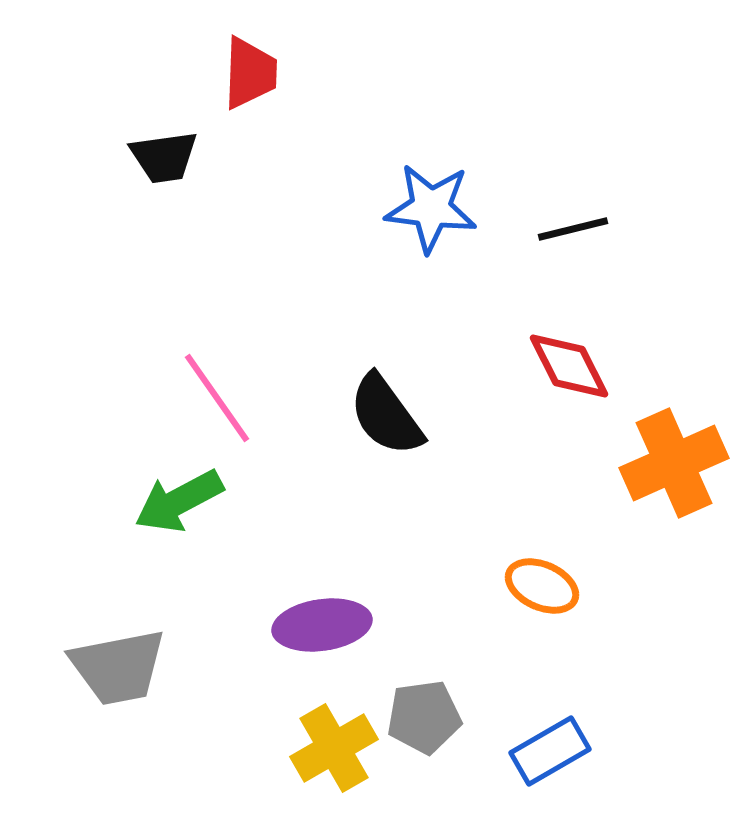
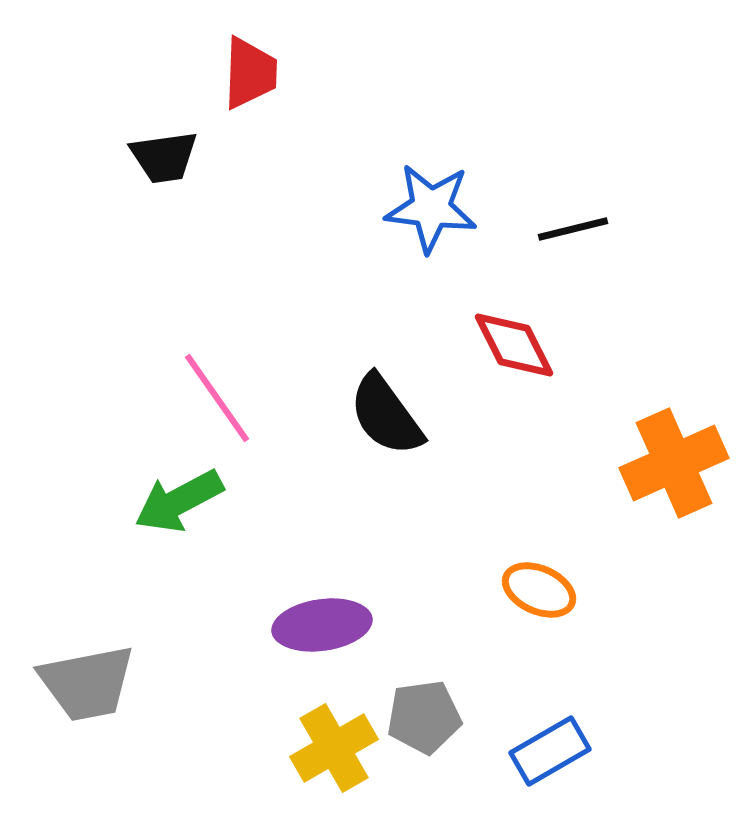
red diamond: moved 55 px left, 21 px up
orange ellipse: moved 3 px left, 4 px down
gray trapezoid: moved 31 px left, 16 px down
